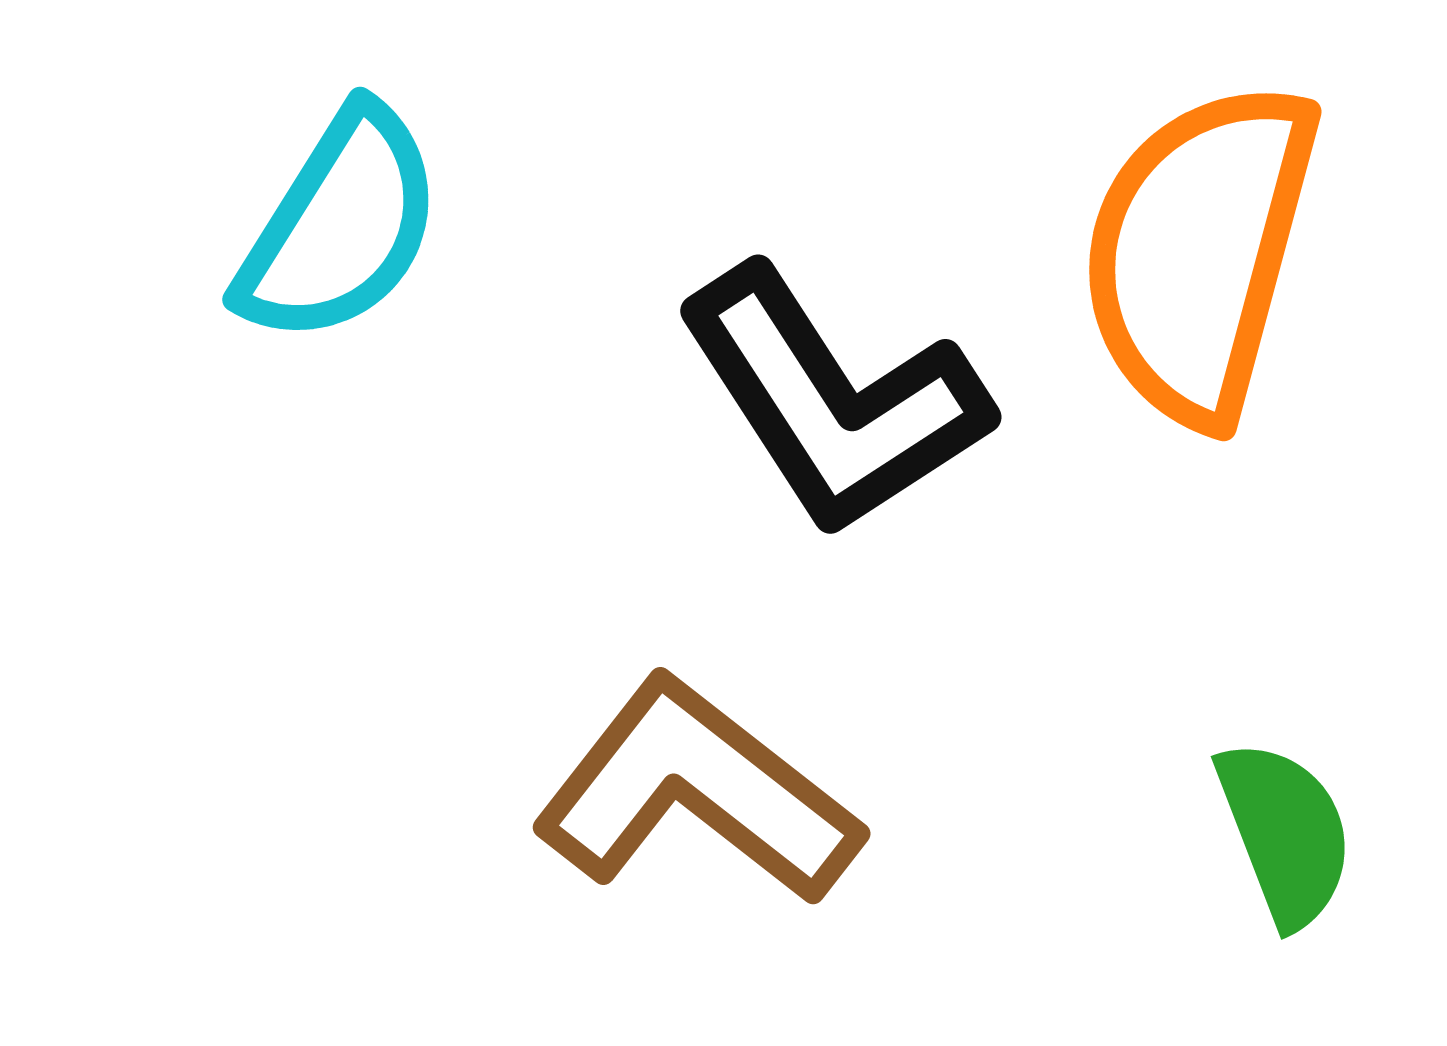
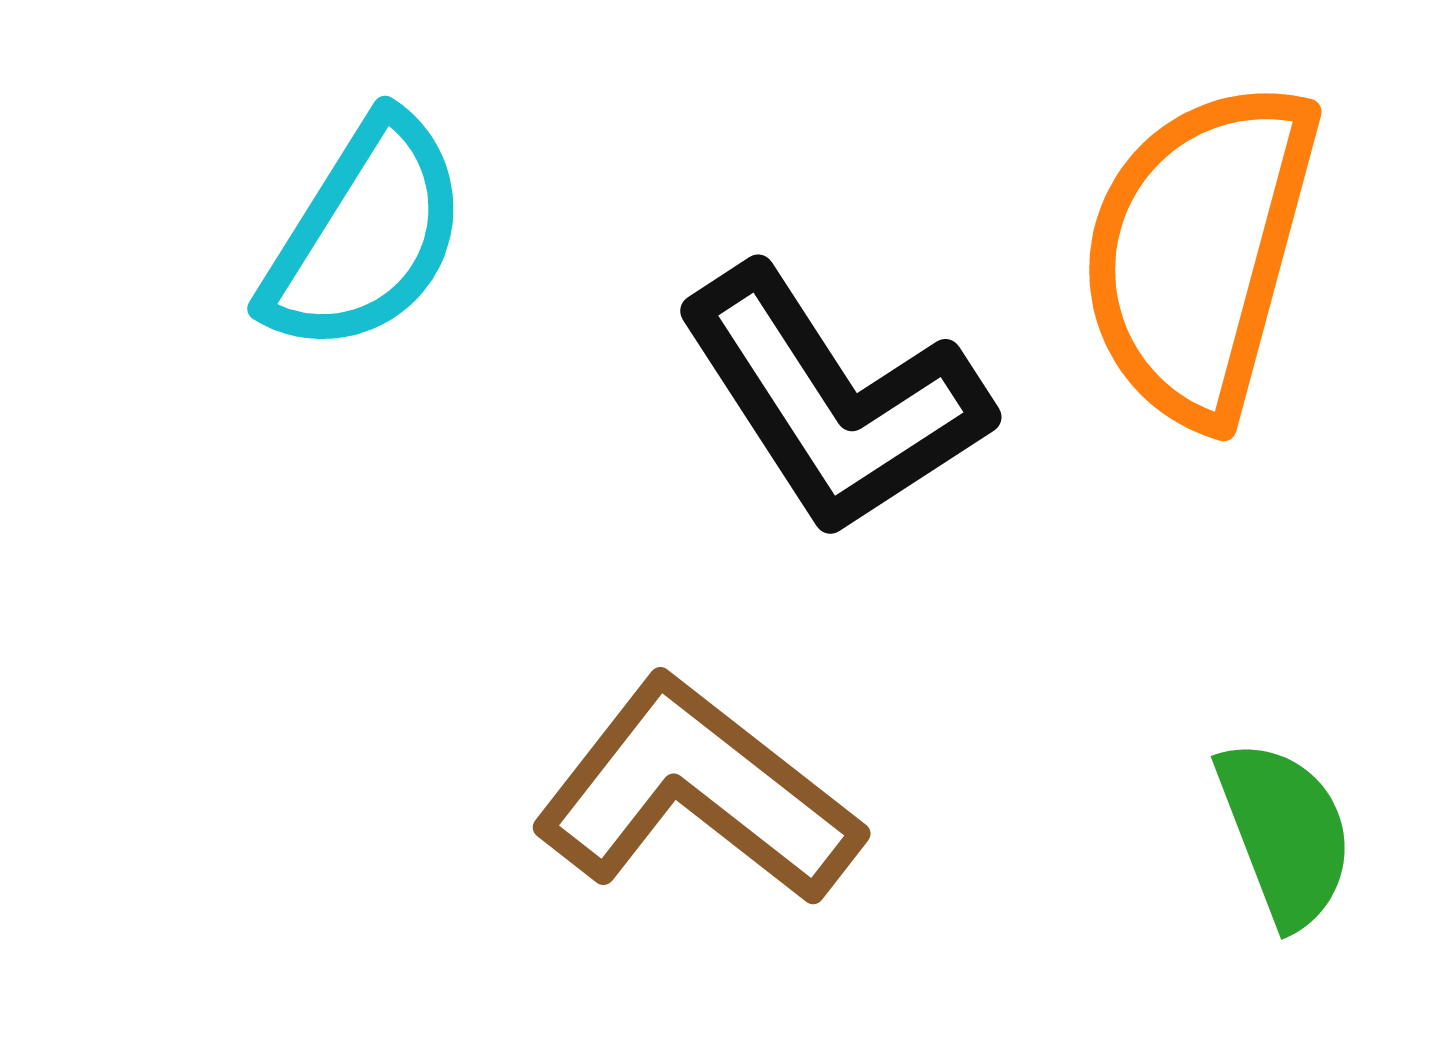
cyan semicircle: moved 25 px right, 9 px down
